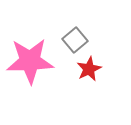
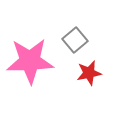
red star: moved 4 px down; rotated 15 degrees clockwise
